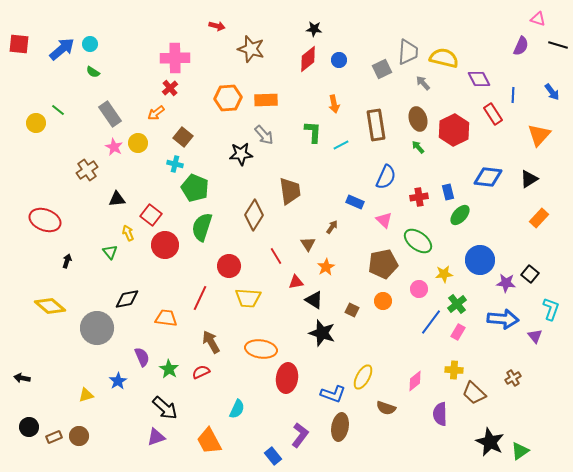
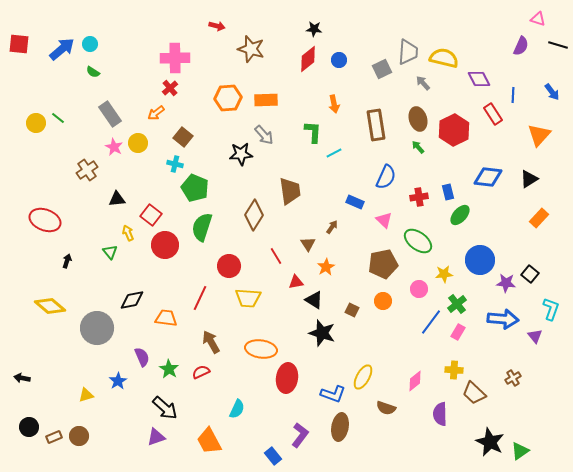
green line at (58, 110): moved 8 px down
cyan line at (341, 145): moved 7 px left, 8 px down
black diamond at (127, 299): moved 5 px right, 1 px down
